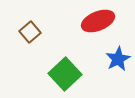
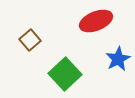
red ellipse: moved 2 px left
brown square: moved 8 px down
